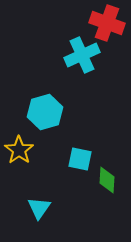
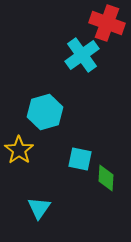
cyan cross: rotated 12 degrees counterclockwise
green diamond: moved 1 px left, 2 px up
